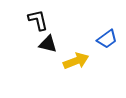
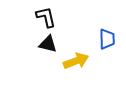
black L-shape: moved 8 px right, 3 px up
blue trapezoid: rotated 55 degrees counterclockwise
